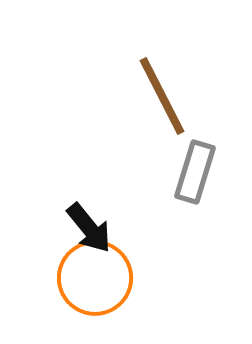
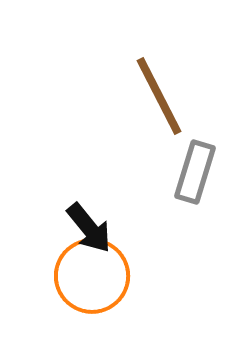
brown line: moved 3 px left
orange circle: moved 3 px left, 2 px up
